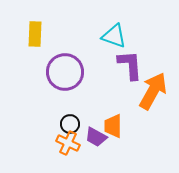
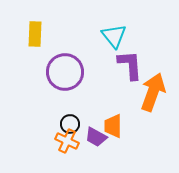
cyan triangle: rotated 32 degrees clockwise
orange arrow: moved 1 px down; rotated 9 degrees counterclockwise
orange cross: moved 1 px left, 2 px up
